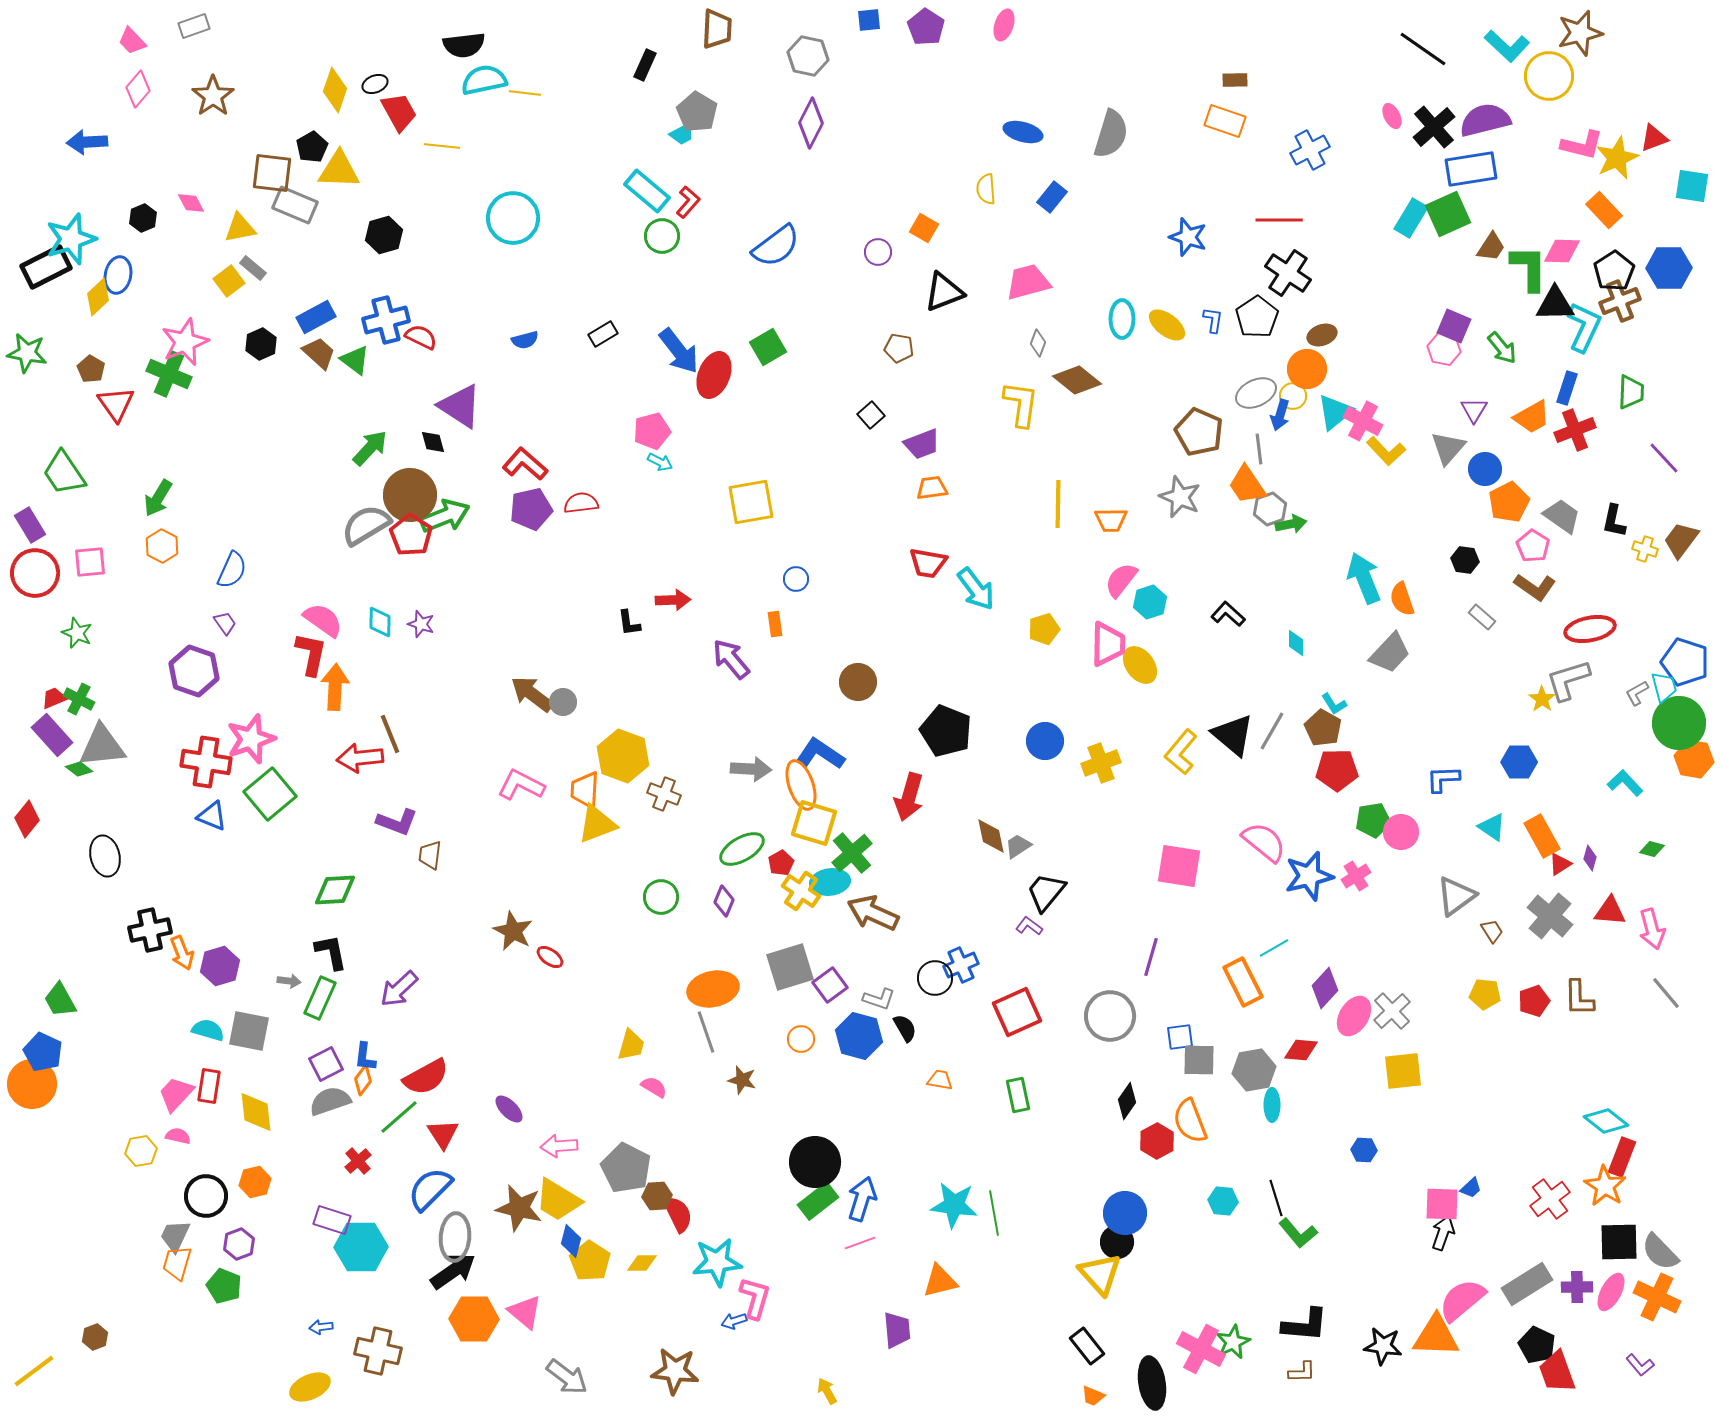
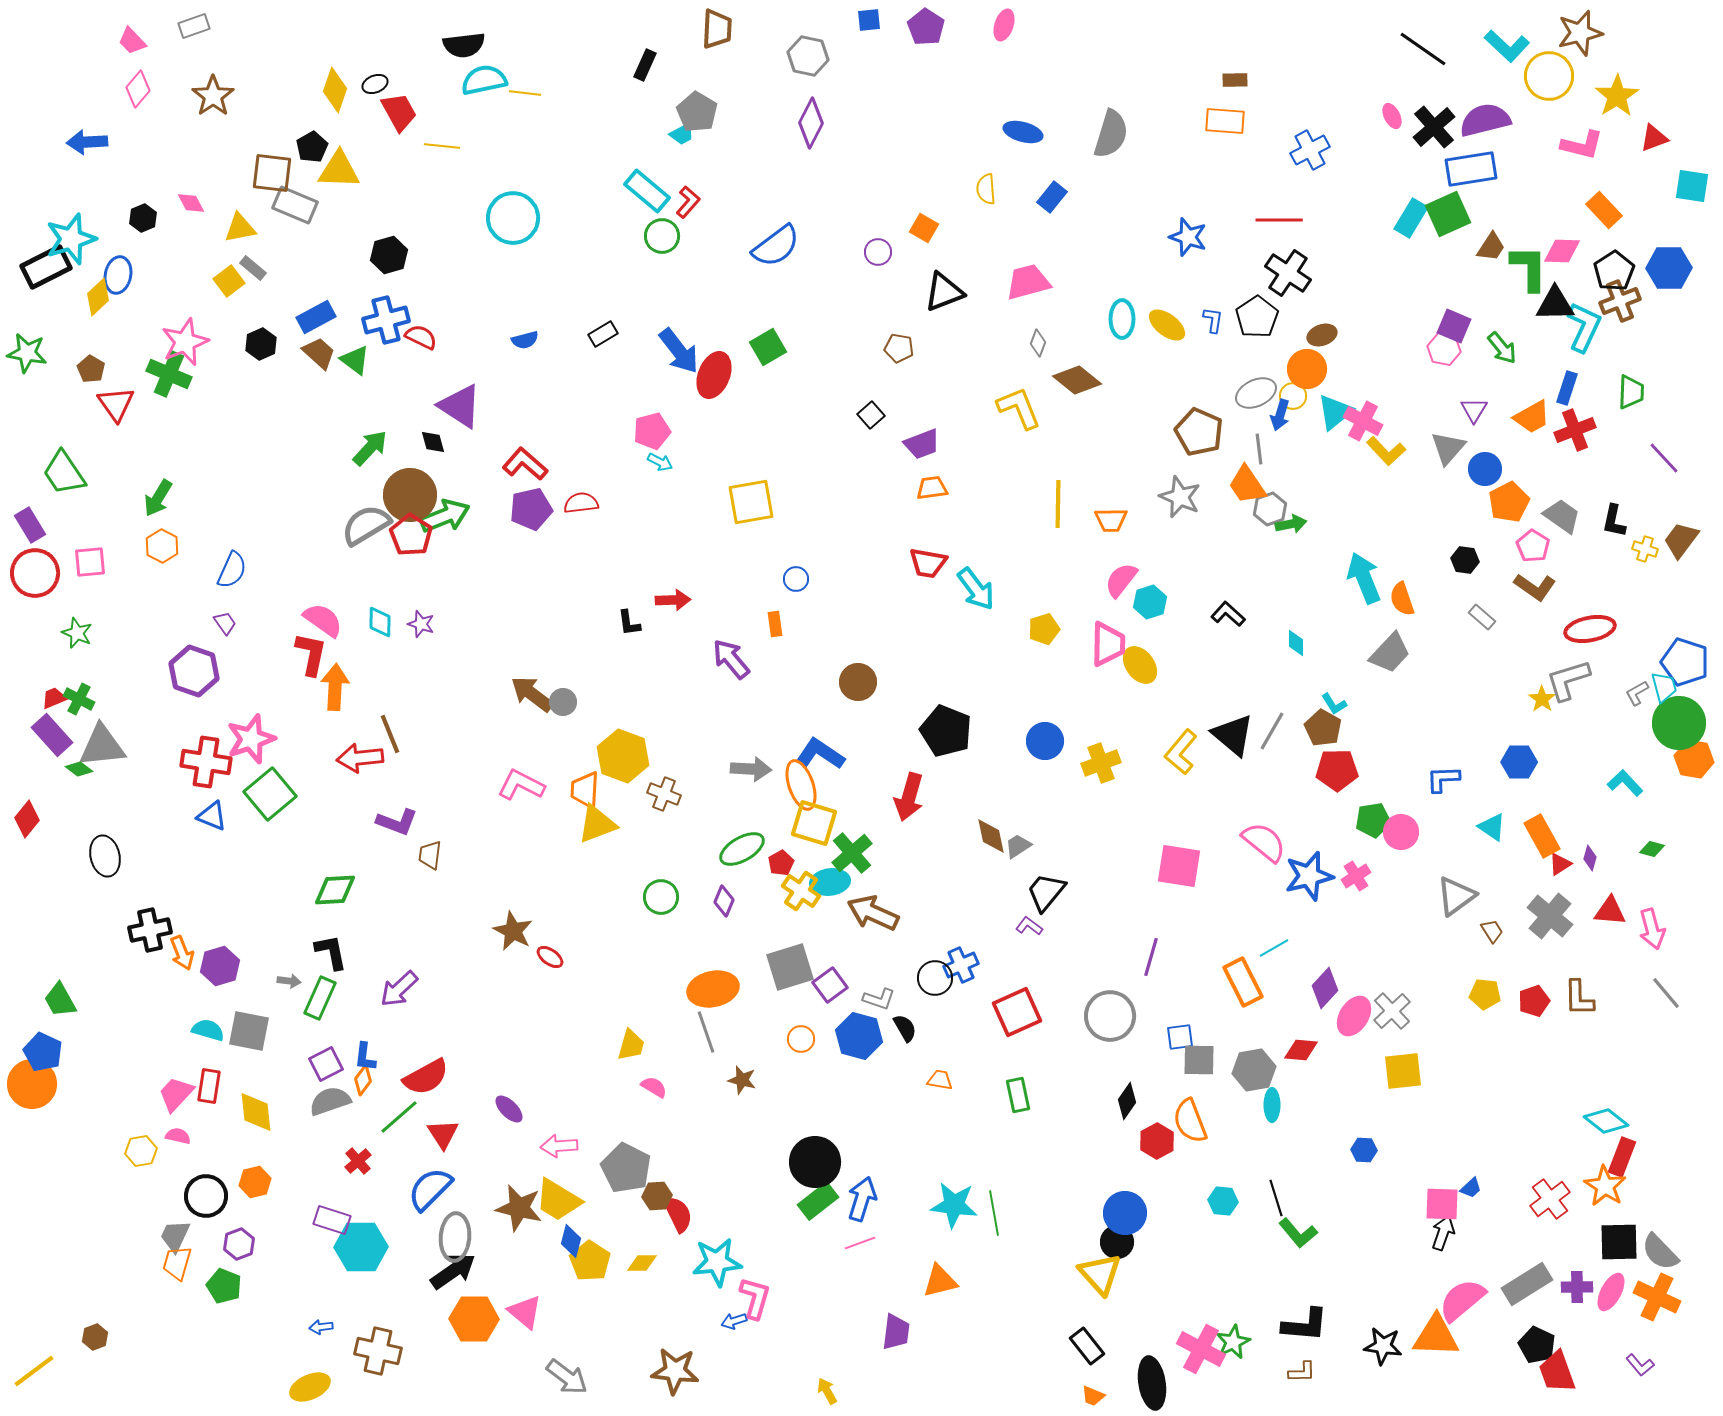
orange rectangle at (1225, 121): rotated 15 degrees counterclockwise
yellow star at (1617, 158): moved 62 px up; rotated 9 degrees counterclockwise
black hexagon at (384, 235): moved 5 px right, 20 px down
yellow L-shape at (1021, 404): moved 2 px left, 4 px down; rotated 30 degrees counterclockwise
purple trapezoid at (897, 1330): moved 1 px left, 2 px down; rotated 12 degrees clockwise
